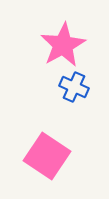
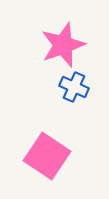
pink star: rotated 9 degrees clockwise
